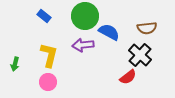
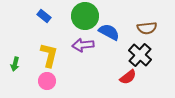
pink circle: moved 1 px left, 1 px up
